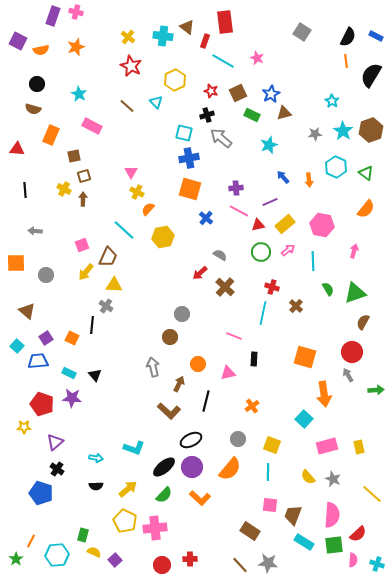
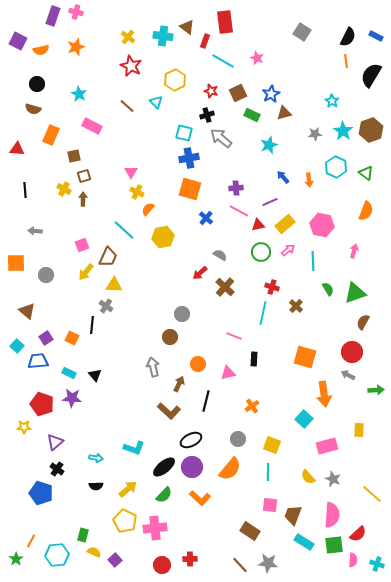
orange semicircle at (366, 209): moved 2 px down; rotated 18 degrees counterclockwise
gray arrow at (348, 375): rotated 32 degrees counterclockwise
yellow rectangle at (359, 447): moved 17 px up; rotated 16 degrees clockwise
